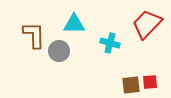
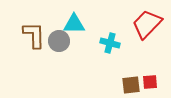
gray circle: moved 10 px up
